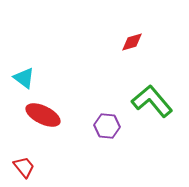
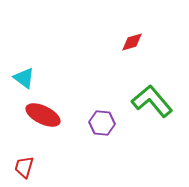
purple hexagon: moved 5 px left, 3 px up
red trapezoid: rotated 125 degrees counterclockwise
